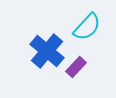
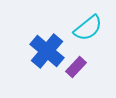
cyan semicircle: moved 1 px right, 1 px down; rotated 8 degrees clockwise
